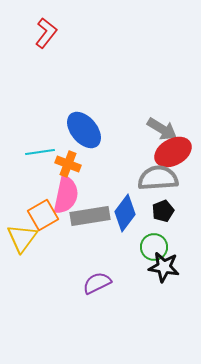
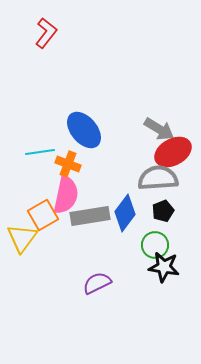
gray arrow: moved 3 px left
green circle: moved 1 px right, 2 px up
